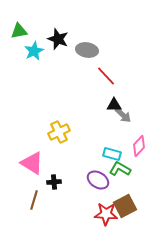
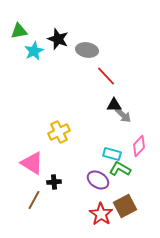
brown line: rotated 12 degrees clockwise
red star: moved 5 px left; rotated 30 degrees clockwise
